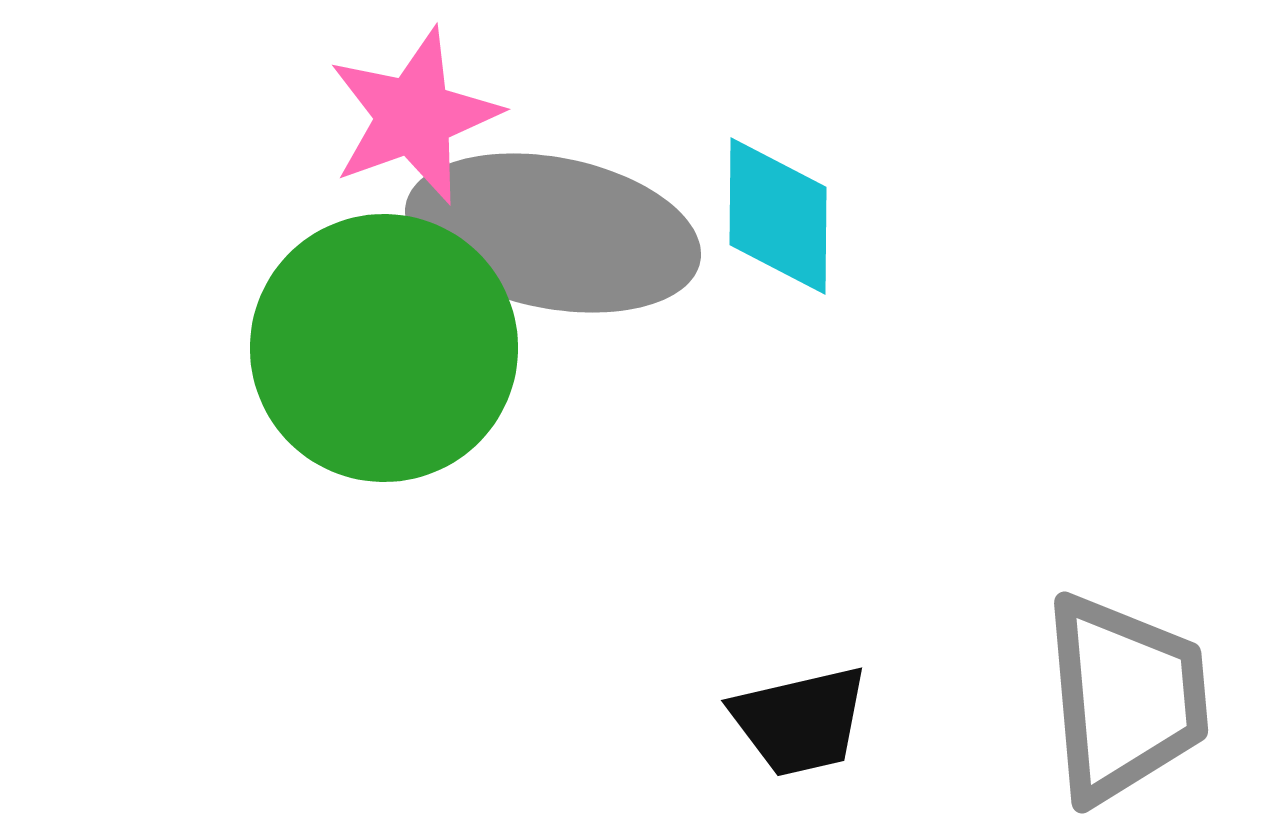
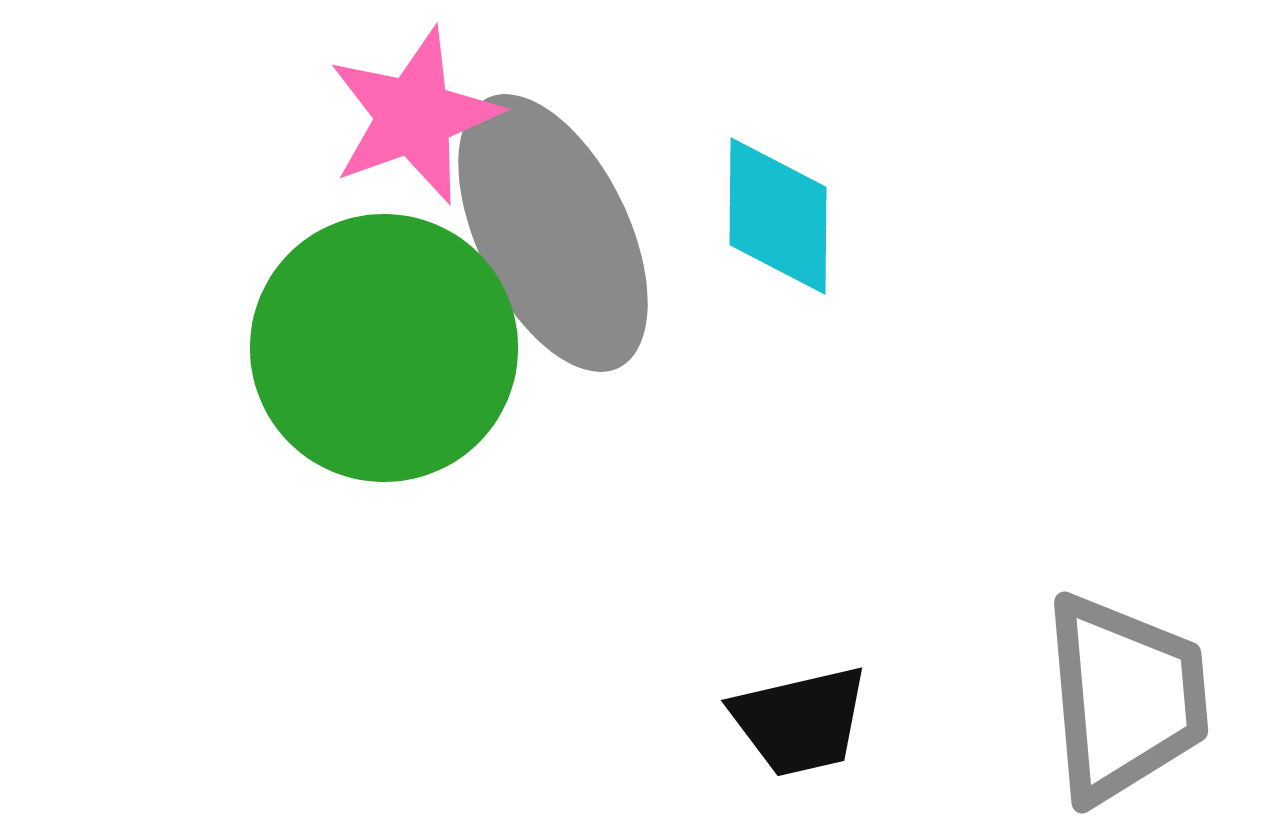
gray ellipse: rotated 53 degrees clockwise
